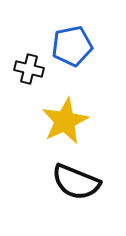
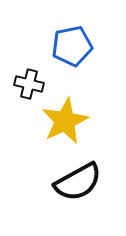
black cross: moved 15 px down
black semicircle: moved 2 px right; rotated 51 degrees counterclockwise
